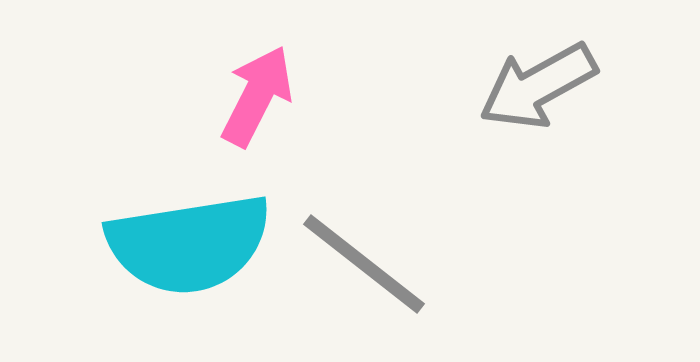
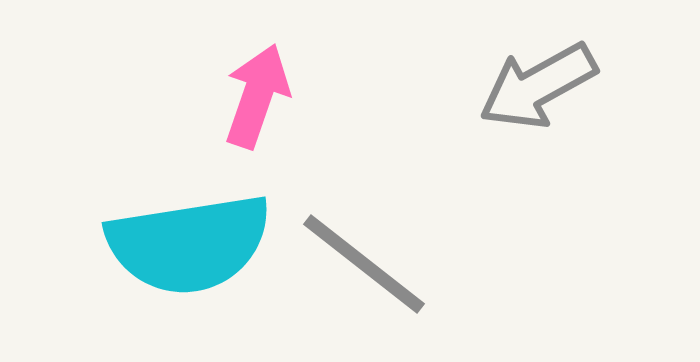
pink arrow: rotated 8 degrees counterclockwise
